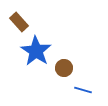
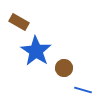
brown rectangle: rotated 18 degrees counterclockwise
